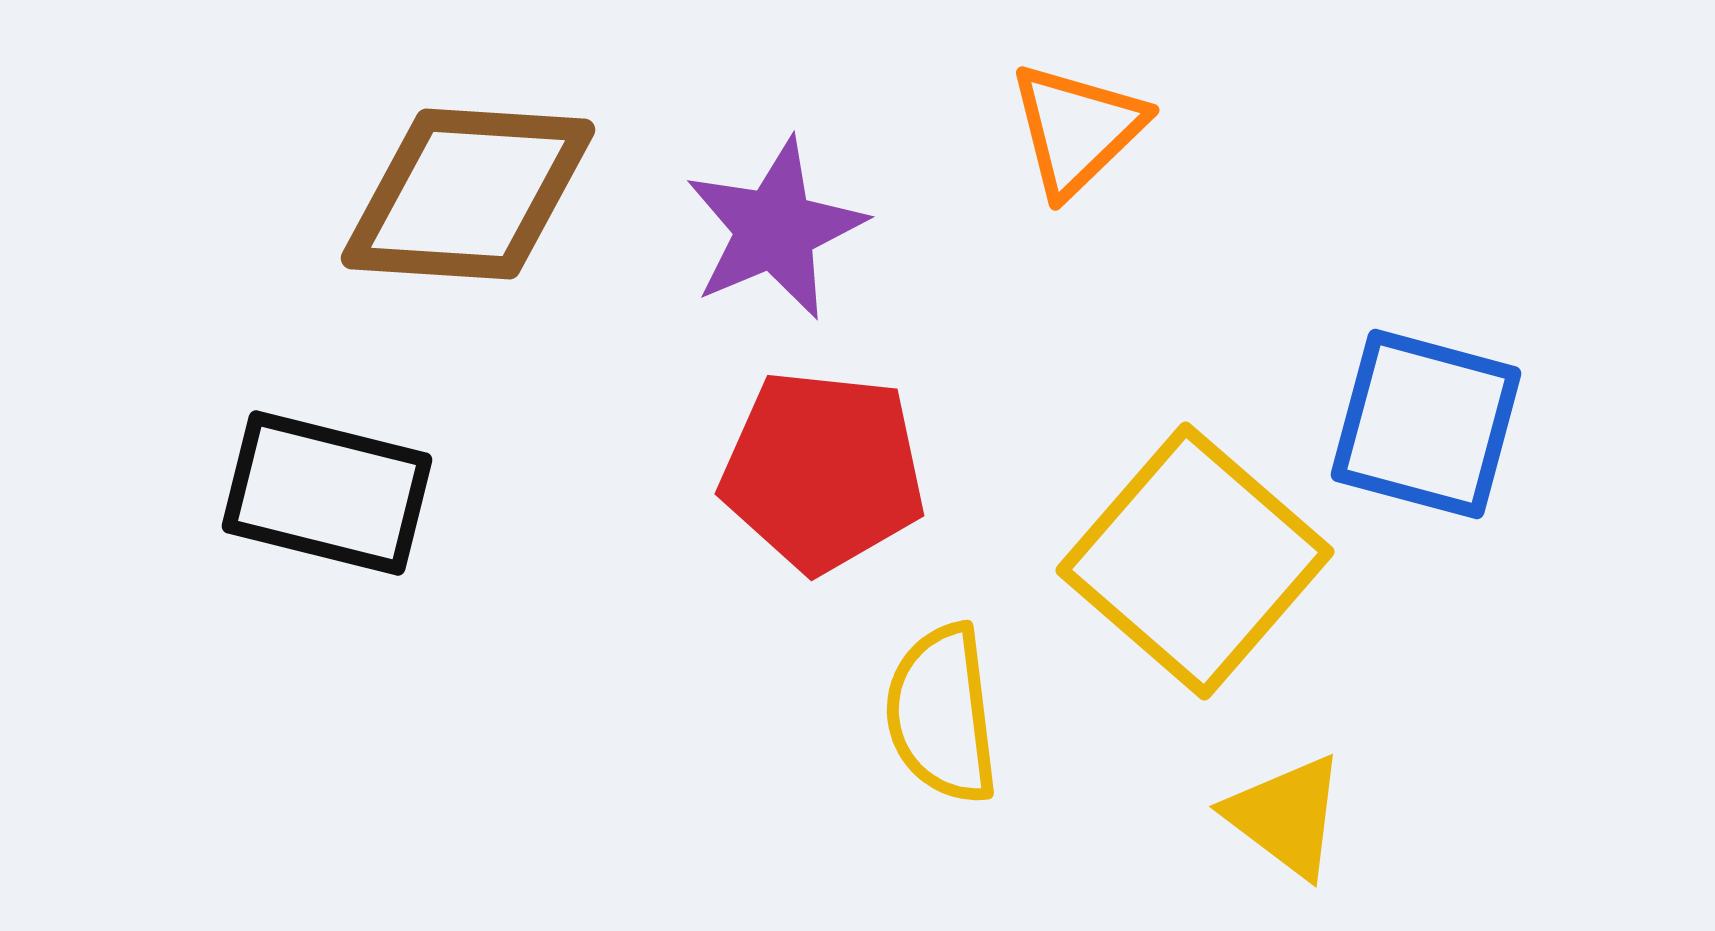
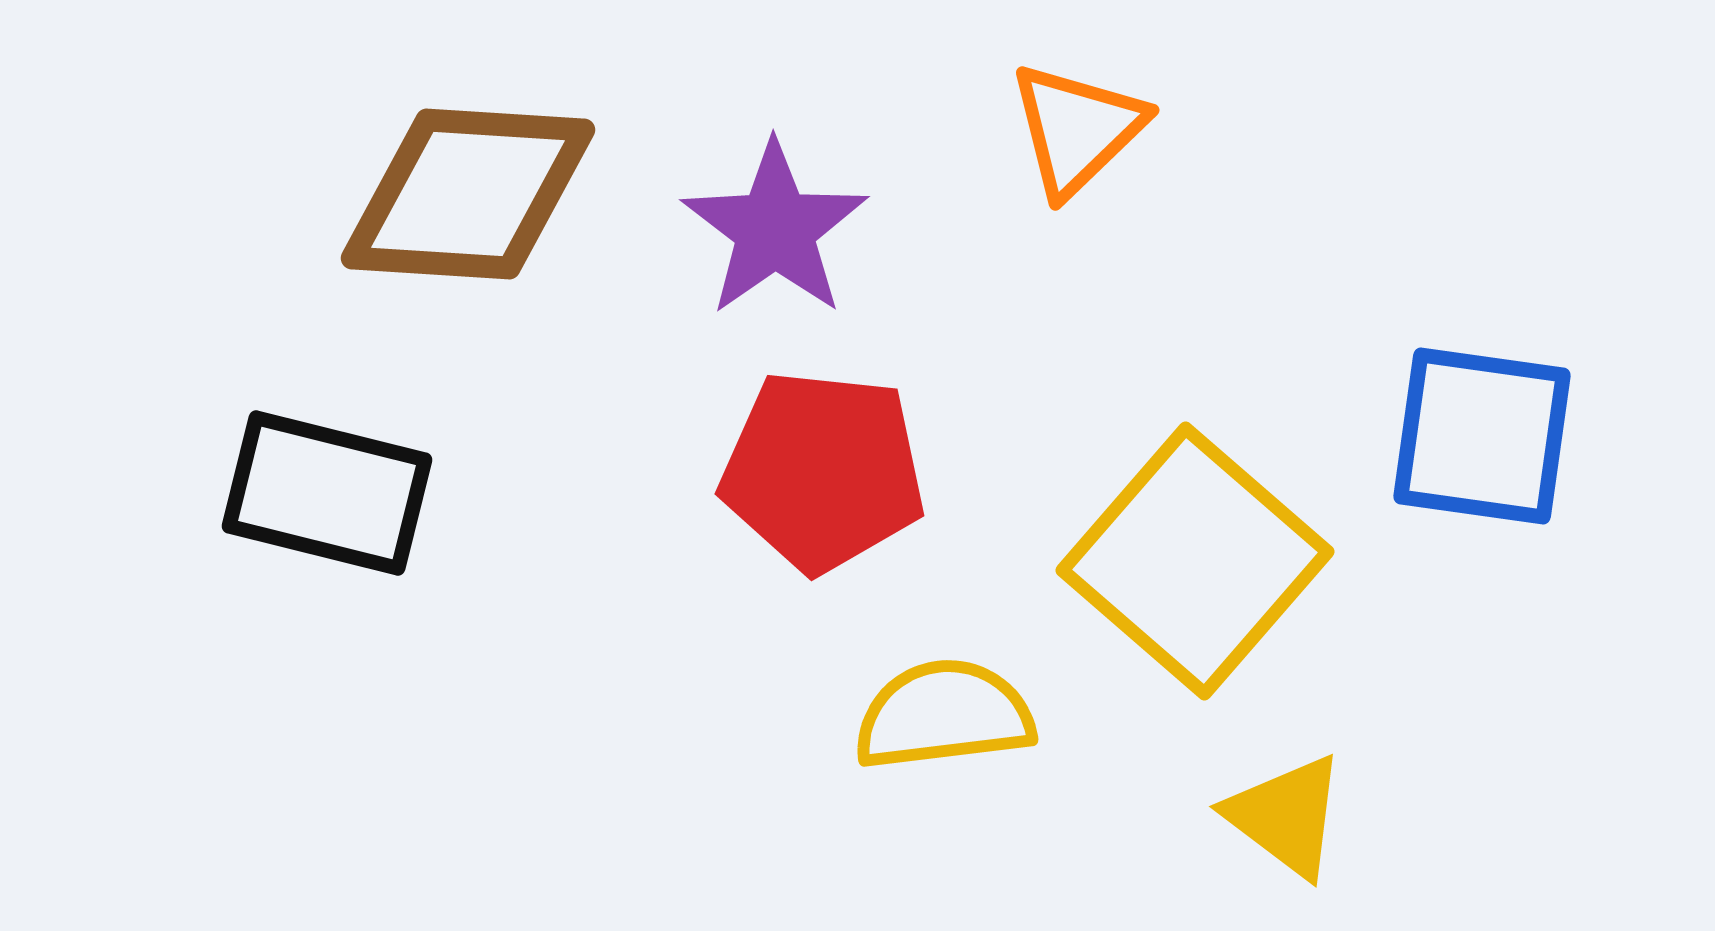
purple star: rotated 12 degrees counterclockwise
blue square: moved 56 px right, 12 px down; rotated 7 degrees counterclockwise
yellow semicircle: moved 2 px right, 1 px down; rotated 90 degrees clockwise
